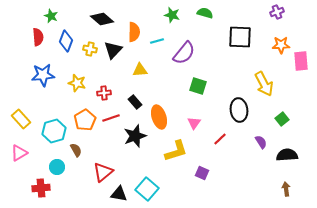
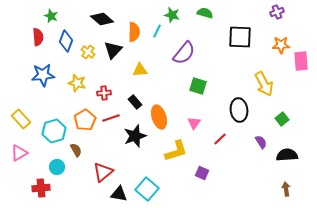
cyan line at (157, 41): moved 10 px up; rotated 48 degrees counterclockwise
yellow cross at (90, 49): moved 2 px left, 3 px down; rotated 24 degrees clockwise
